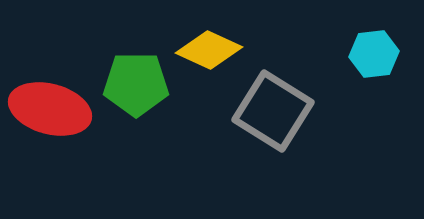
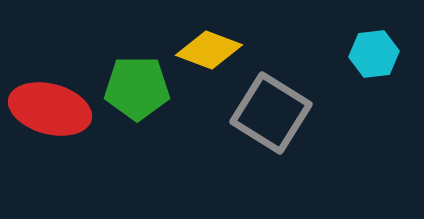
yellow diamond: rotated 4 degrees counterclockwise
green pentagon: moved 1 px right, 4 px down
gray square: moved 2 px left, 2 px down
